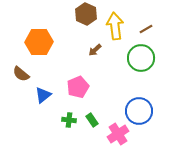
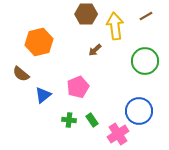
brown hexagon: rotated 25 degrees counterclockwise
brown line: moved 13 px up
orange hexagon: rotated 12 degrees counterclockwise
green circle: moved 4 px right, 3 px down
